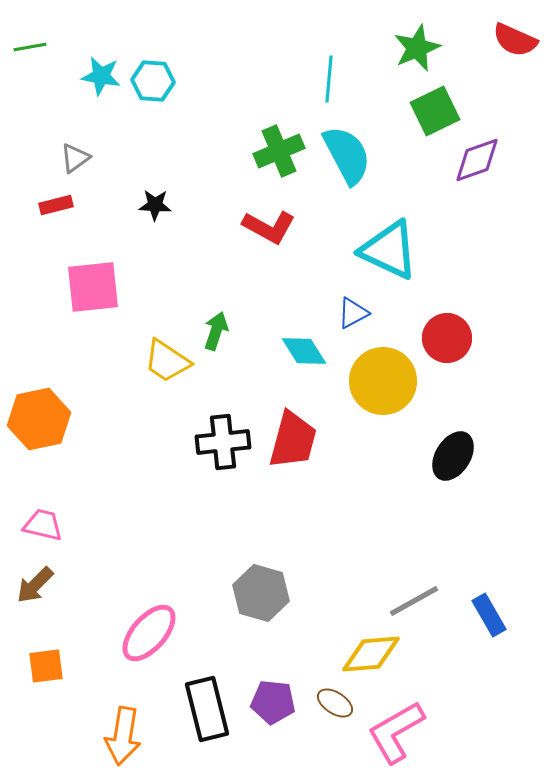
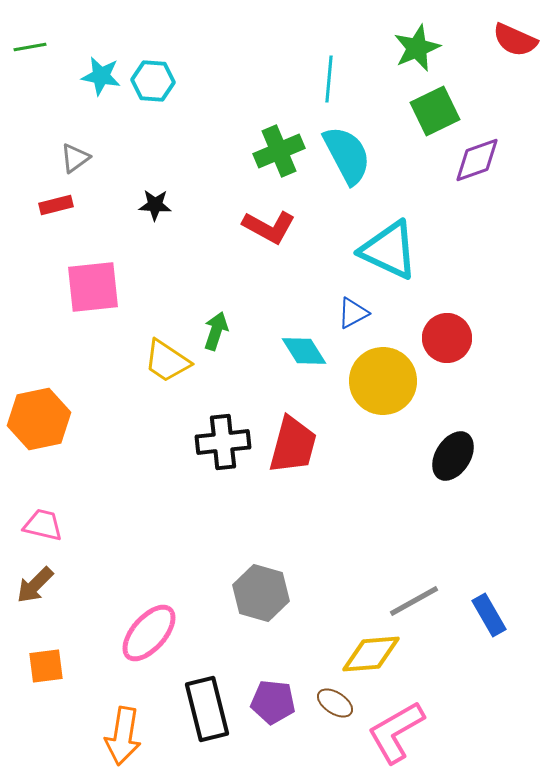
red trapezoid: moved 5 px down
